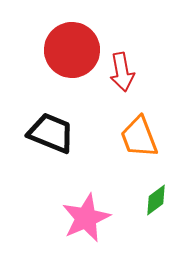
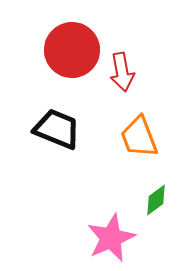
black trapezoid: moved 6 px right, 4 px up
pink star: moved 25 px right, 20 px down
